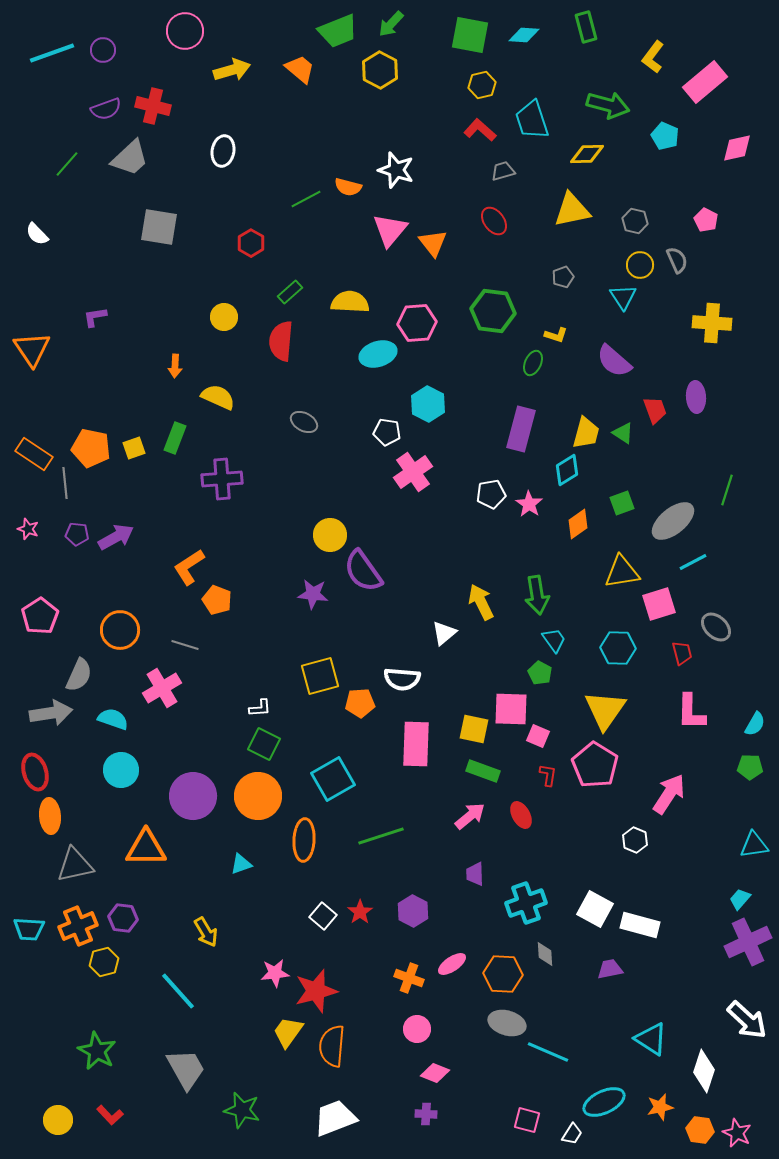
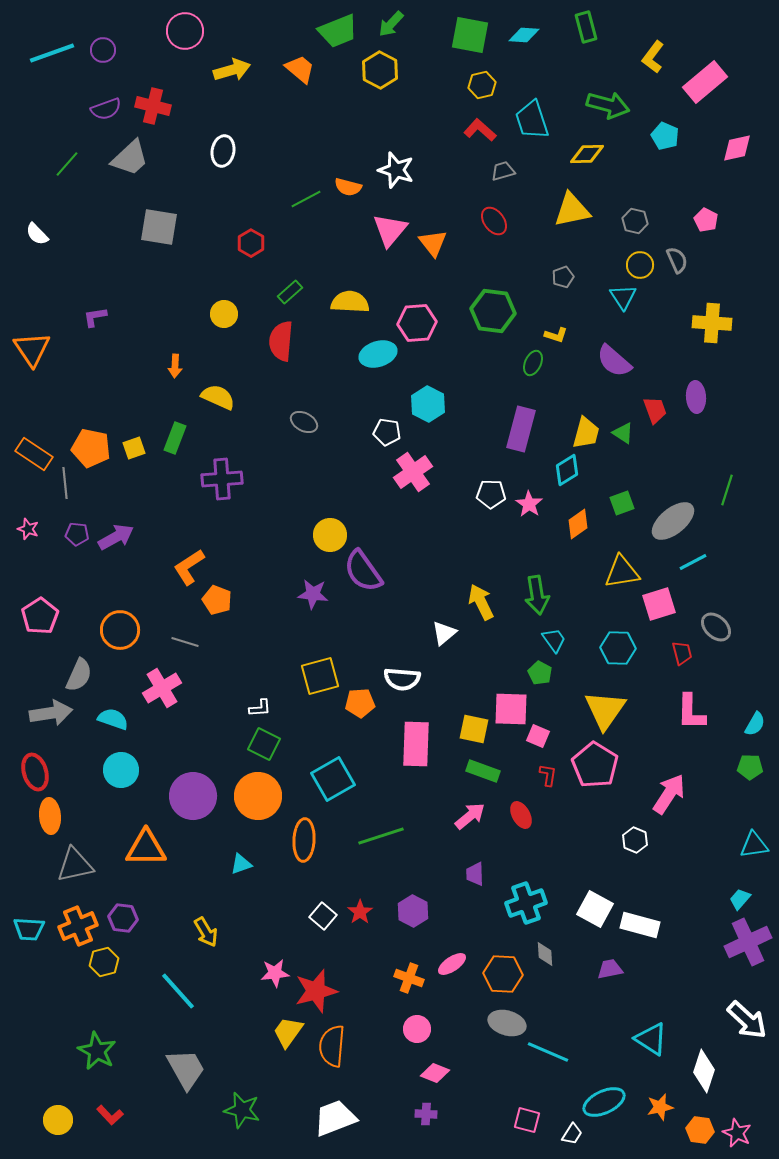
yellow circle at (224, 317): moved 3 px up
white pentagon at (491, 494): rotated 12 degrees clockwise
gray line at (185, 645): moved 3 px up
